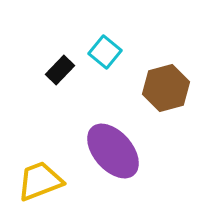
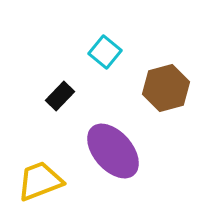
black rectangle: moved 26 px down
